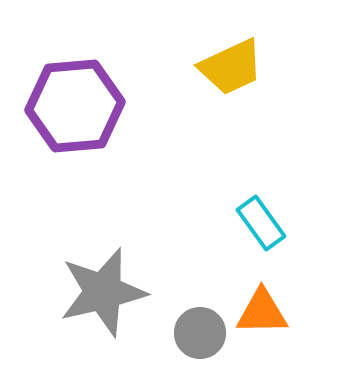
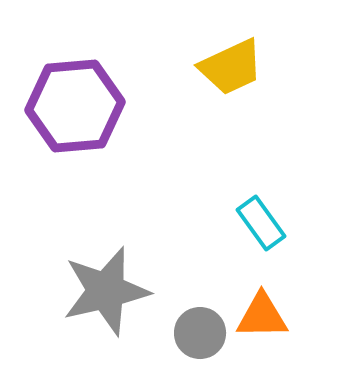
gray star: moved 3 px right, 1 px up
orange triangle: moved 4 px down
